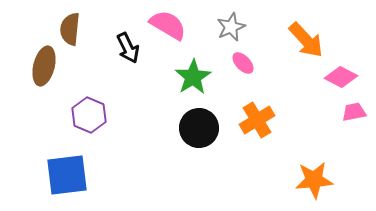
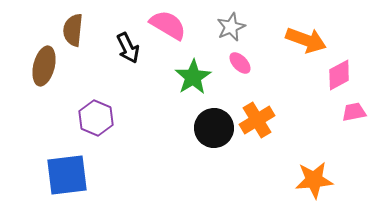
brown semicircle: moved 3 px right, 1 px down
orange arrow: rotated 27 degrees counterclockwise
pink ellipse: moved 3 px left
pink diamond: moved 2 px left, 2 px up; rotated 56 degrees counterclockwise
purple hexagon: moved 7 px right, 3 px down
black circle: moved 15 px right
